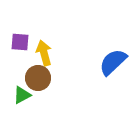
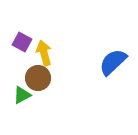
purple square: moved 2 px right; rotated 24 degrees clockwise
